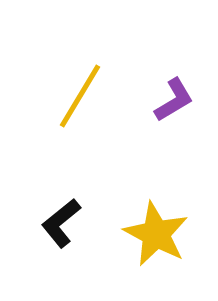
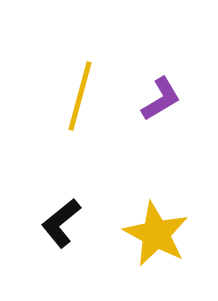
yellow line: rotated 16 degrees counterclockwise
purple L-shape: moved 13 px left, 1 px up
